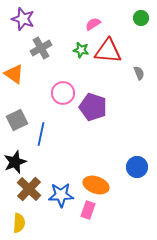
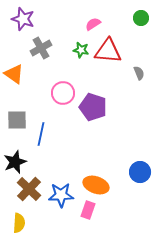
gray square: rotated 25 degrees clockwise
blue circle: moved 3 px right, 5 px down
